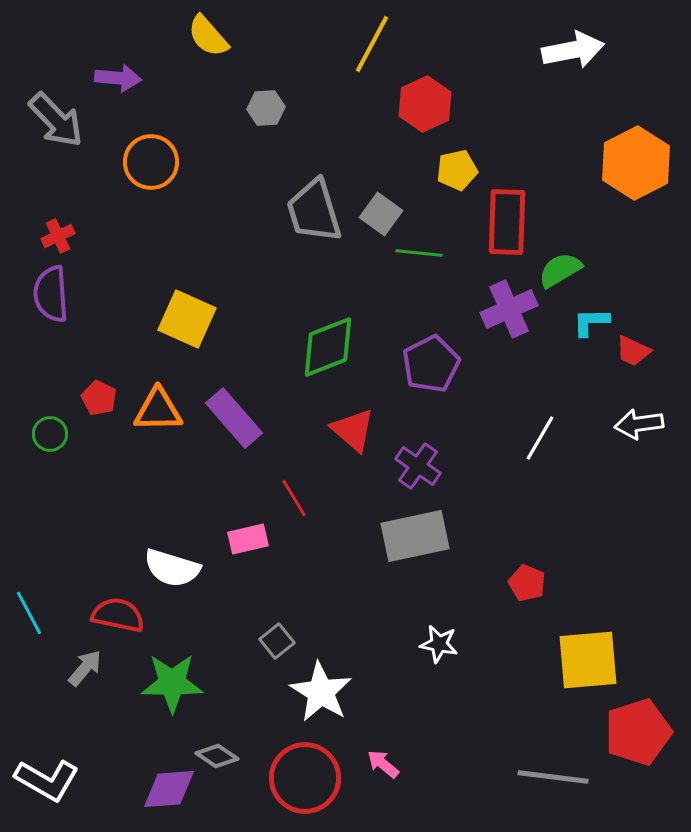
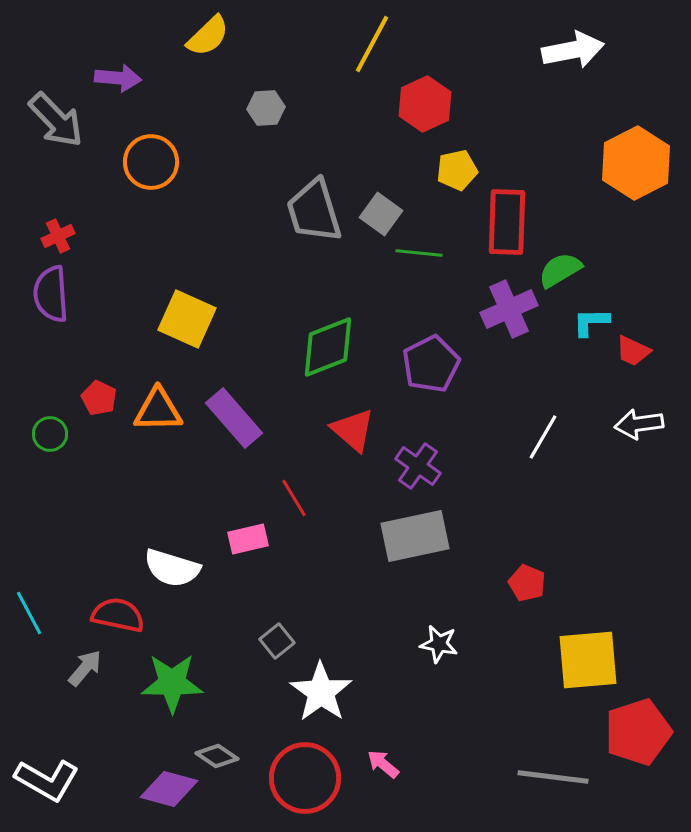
yellow semicircle at (208, 36): rotated 93 degrees counterclockwise
white line at (540, 438): moved 3 px right, 1 px up
white star at (321, 692): rotated 4 degrees clockwise
purple diamond at (169, 789): rotated 20 degrees clockwise
